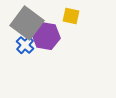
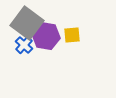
yellow square: moved 1 px right, 19 px down; rotated 18 degrees counterclockwise
blue cross: moved 1 px left
